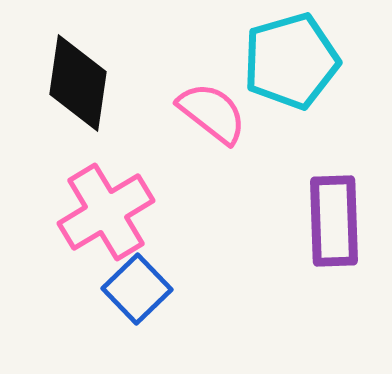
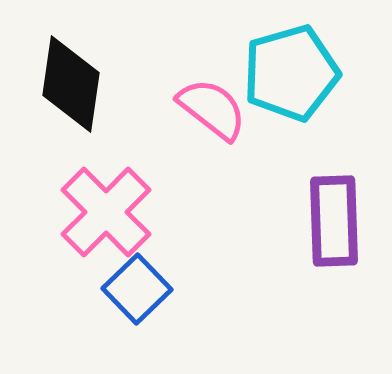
cyan pentagon: moved 12 px down
black diamond: moved 7 px left, 1 px down
pink semicircle: moved 4 px up
pink cross: rotated 14 degrees counterclockwise
